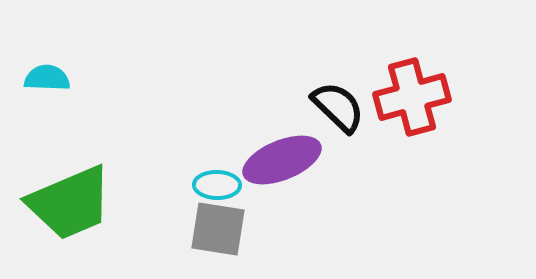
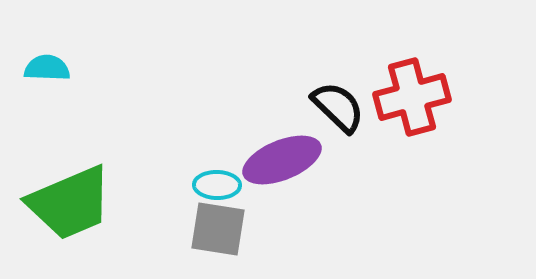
cyan semicircle: moved 10 px up
